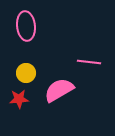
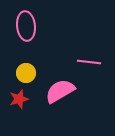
pink semicircle: moved 1 px right, 1 px down
red star: rotated 12 degrees counterclockwise
